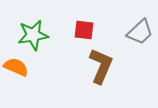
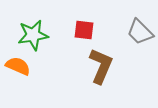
gray trapezoid: rotated 88 degrees clockwise
orange semicircle: moved 2 px right, 1 px up
